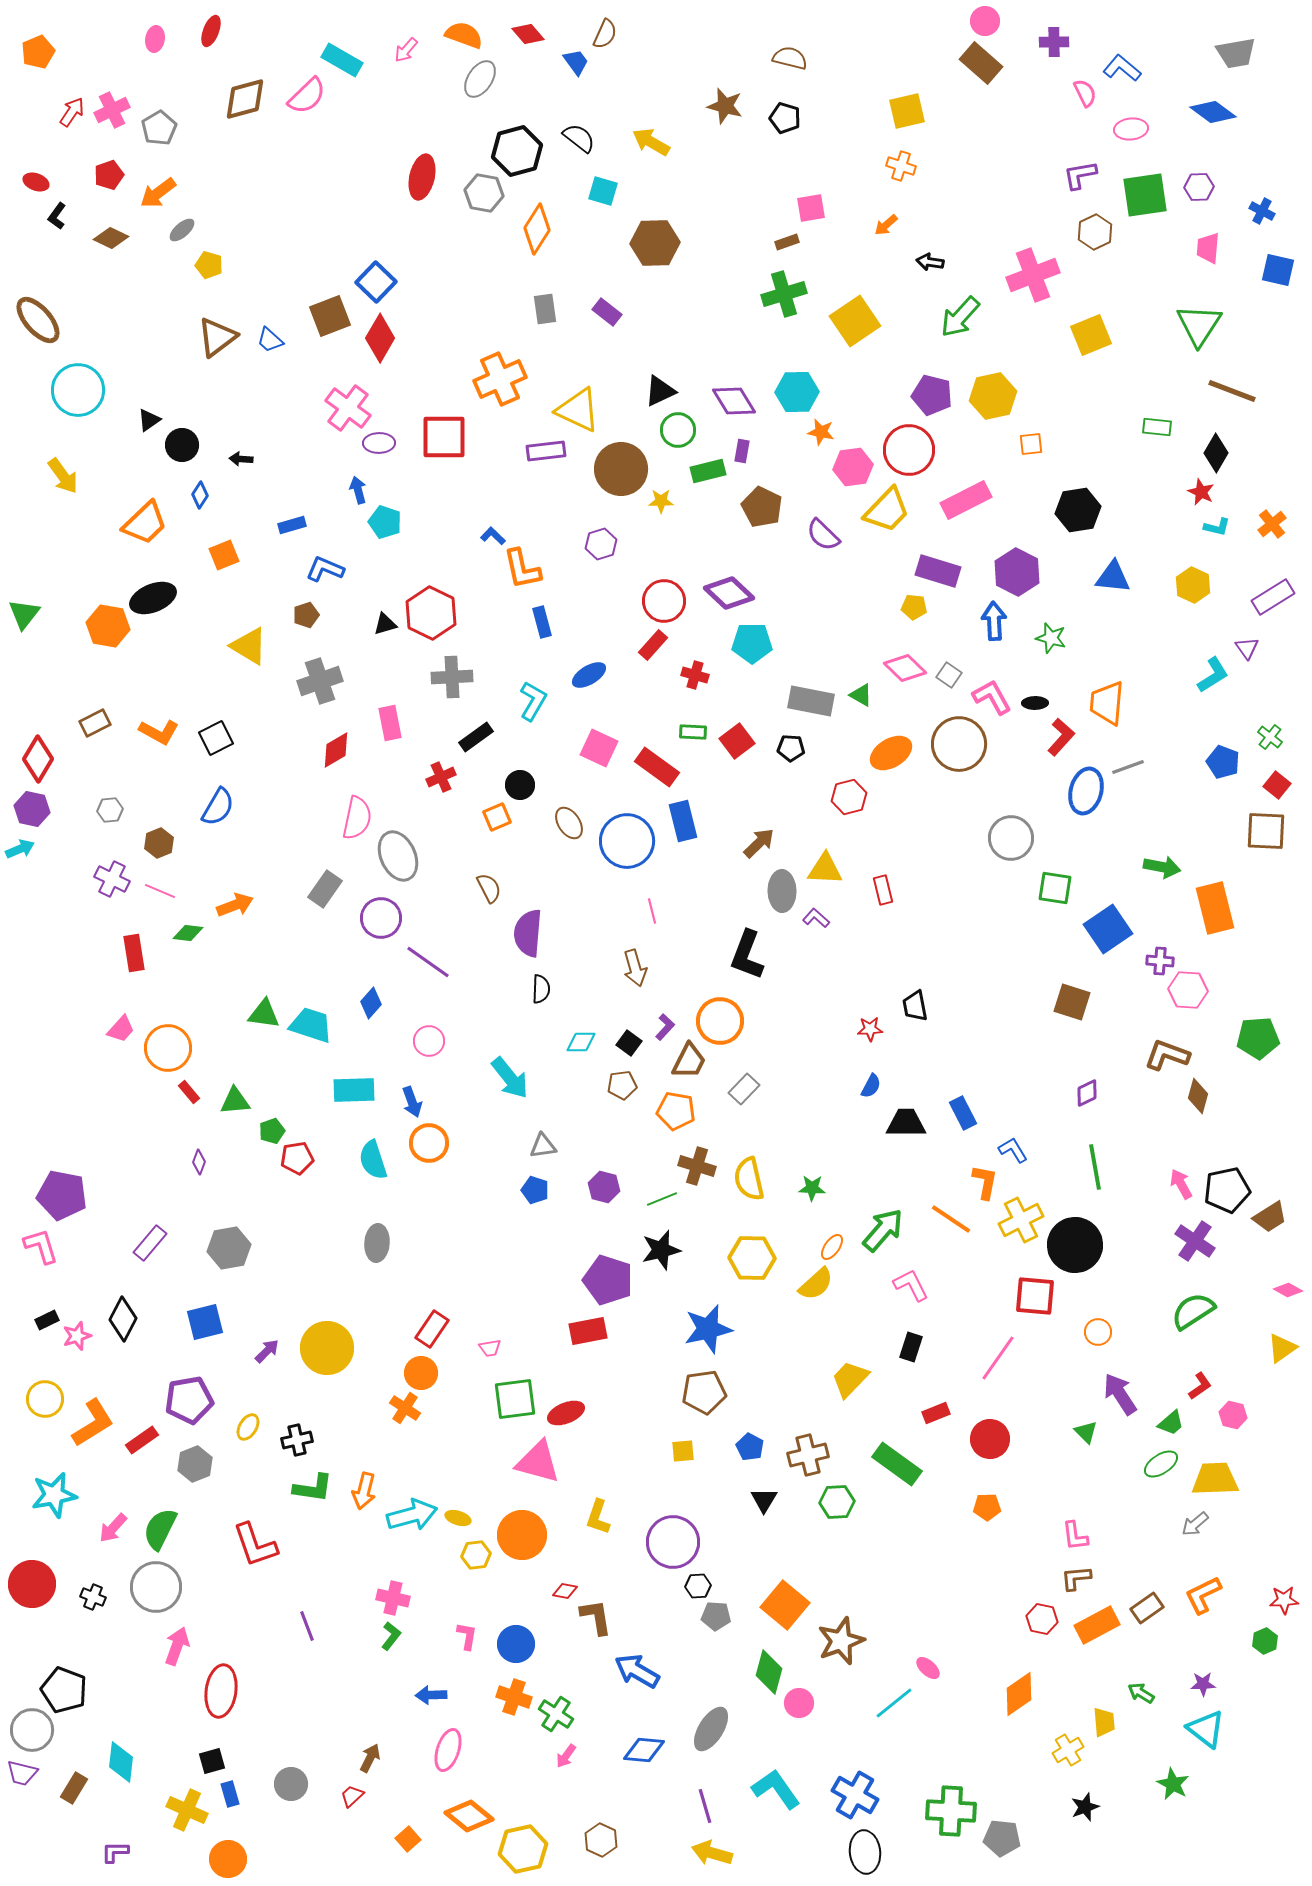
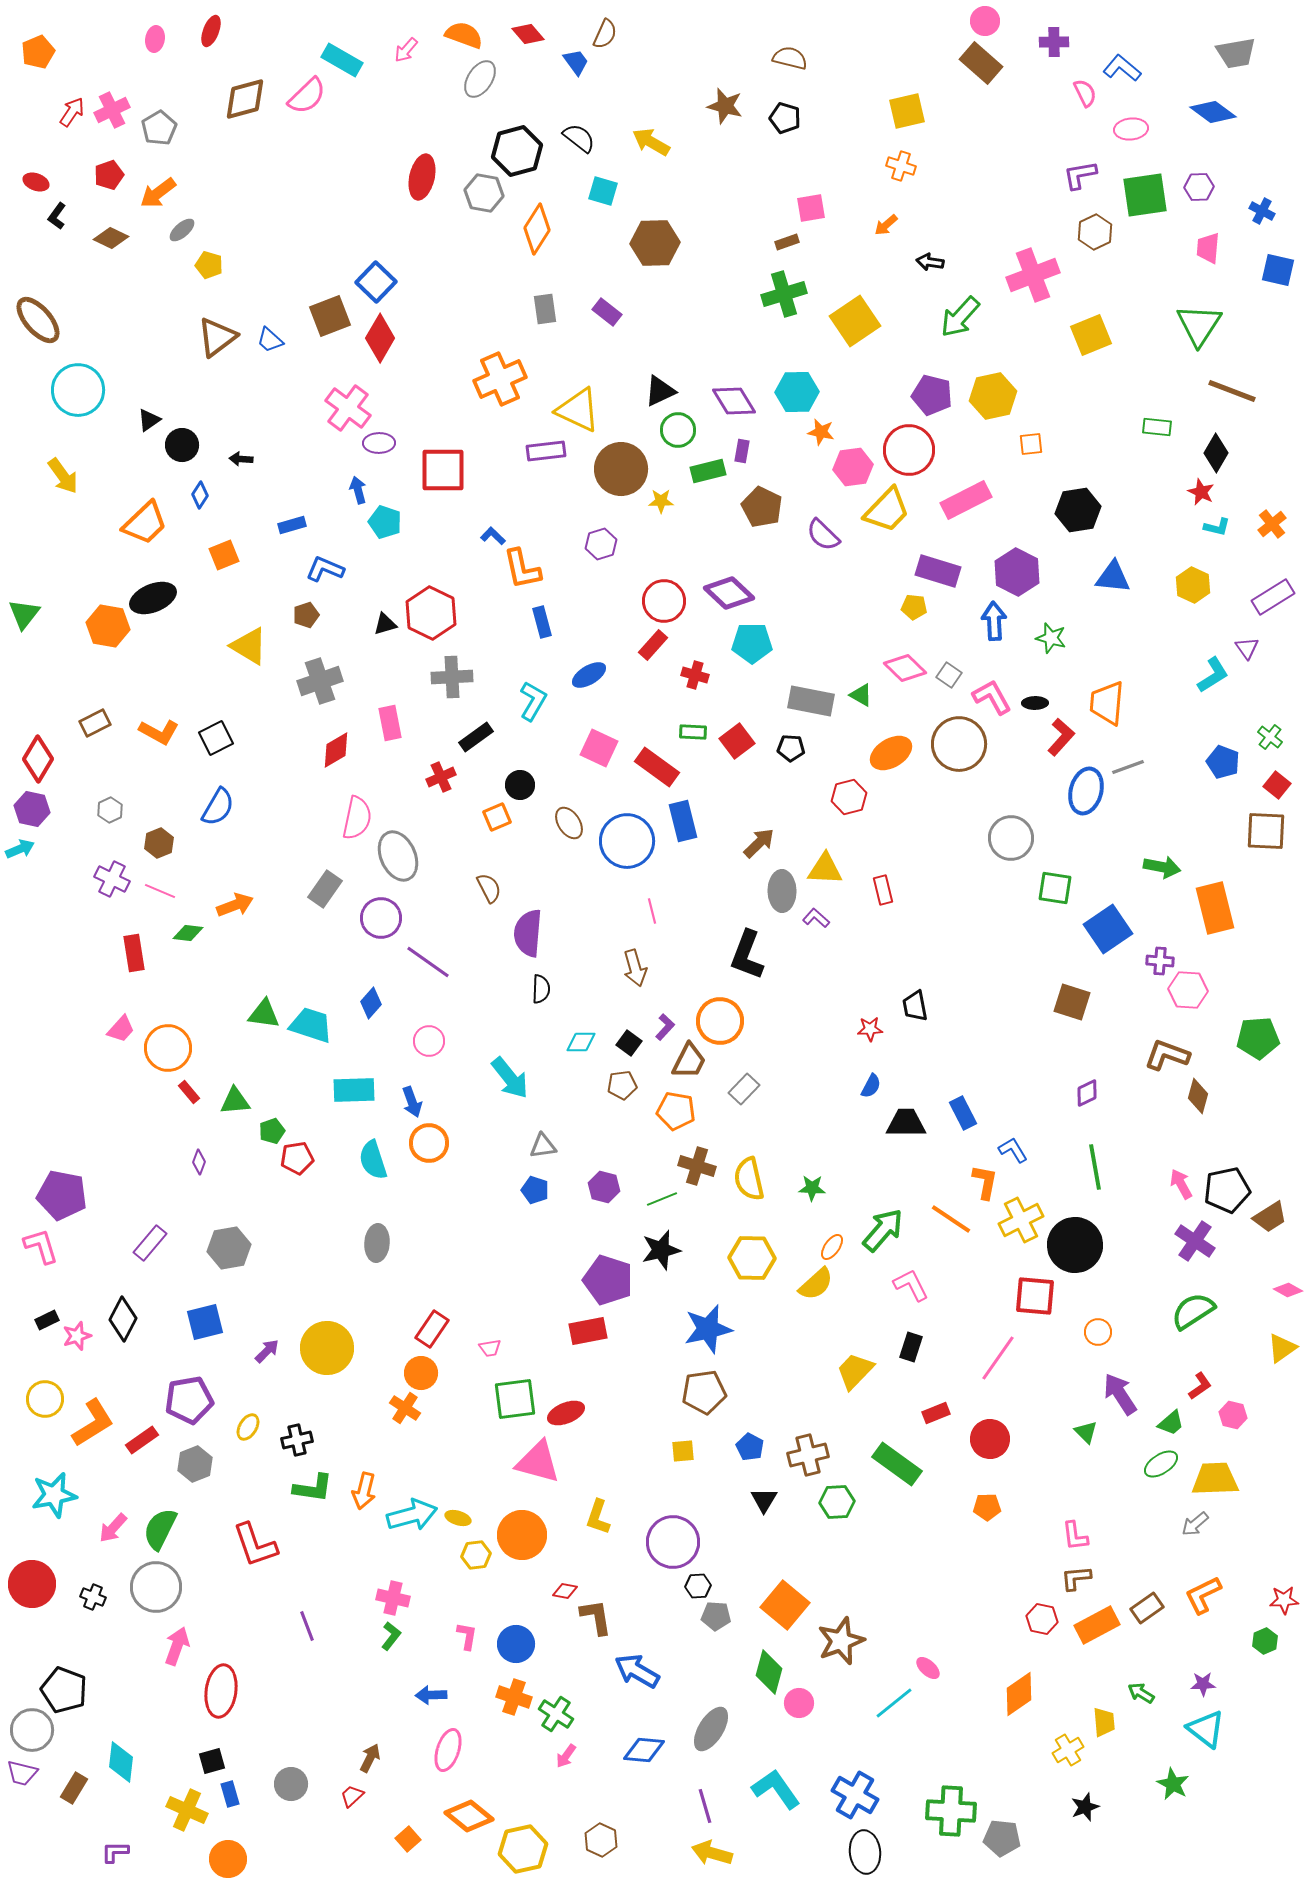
red square at (444, 437): moved 1 px left, 33 px down
gray hexagon at (110, 810): rotated 20 degrees counterclockwise
yellow trapezoid at (850, 1379): moved 5 px right, 8 px up
